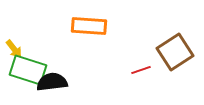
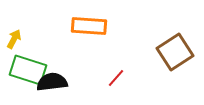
yellow arrow: moved 10 px up; rotated 114 degrees counterclockwise
red line: moved 25 px left, 8 px down; rotated 30 degrees counterclockwise
